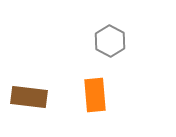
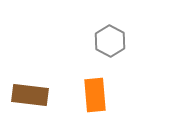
brown rectangle: moved 1 px right, 2 px up
